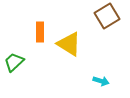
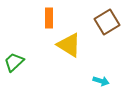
brown square: moved 6 px down
orange rectangle: moved 9 px right, 14 px up
yellow triangle: moved 1 px down
